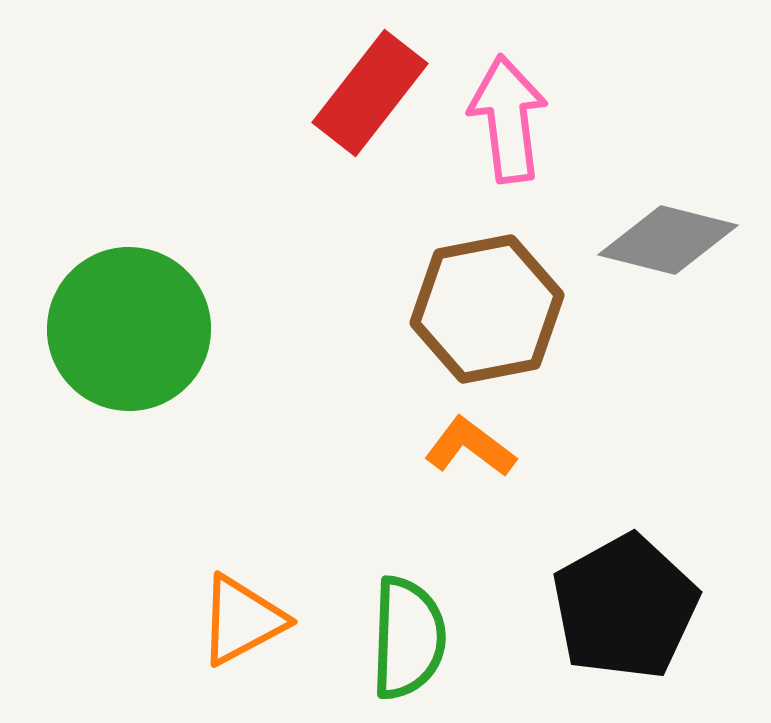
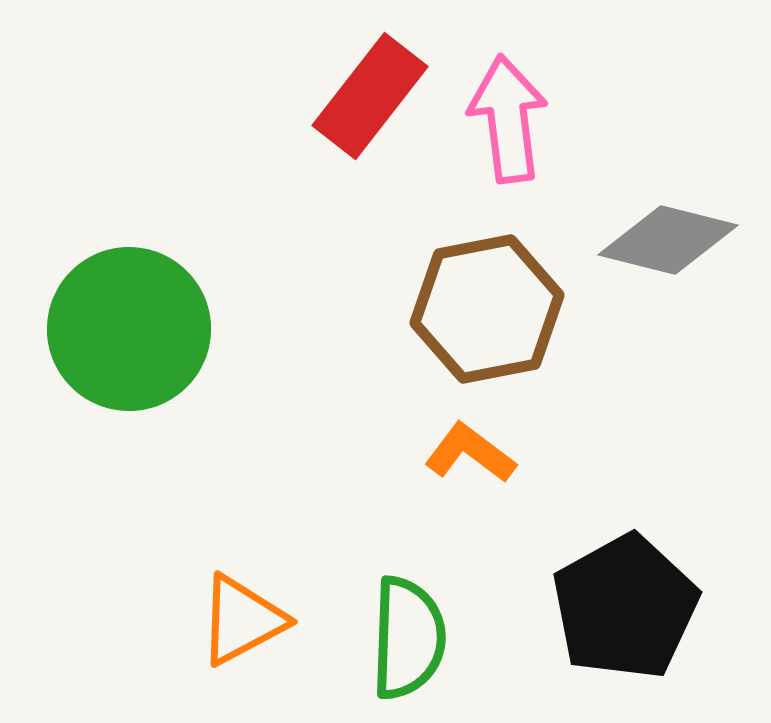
red rectangle: moved 3 px down
orange L-shape: moved 6 px down
